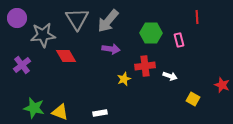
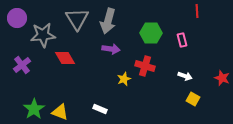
red line: moved 6 px up
gray arrow: rotated 25 degrees counterclockwise
pink rectangle: moved 3 px right
red diamond: moved 1 px left, 2 px down
red cross: rotated 24 degrees clockwise
white arrow: moved 15 px right
red star: moved 7 px up
green star: moved 1 px down; rotated 25 degrees clockwise
white rectangle: moved 4 px up; rotated 32 degrees clockwise
